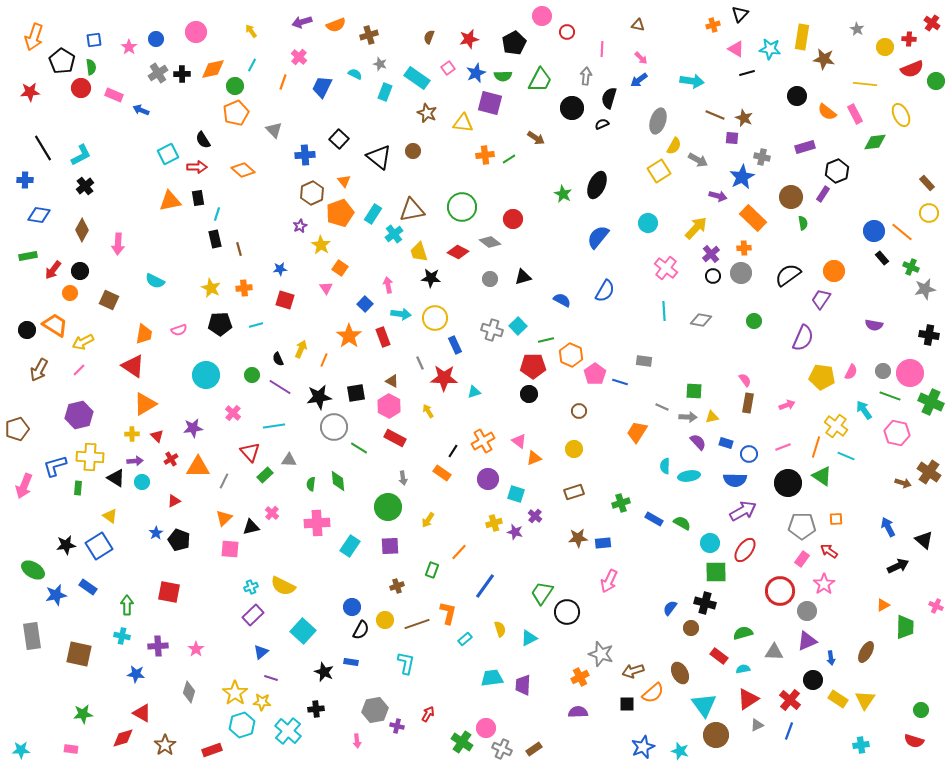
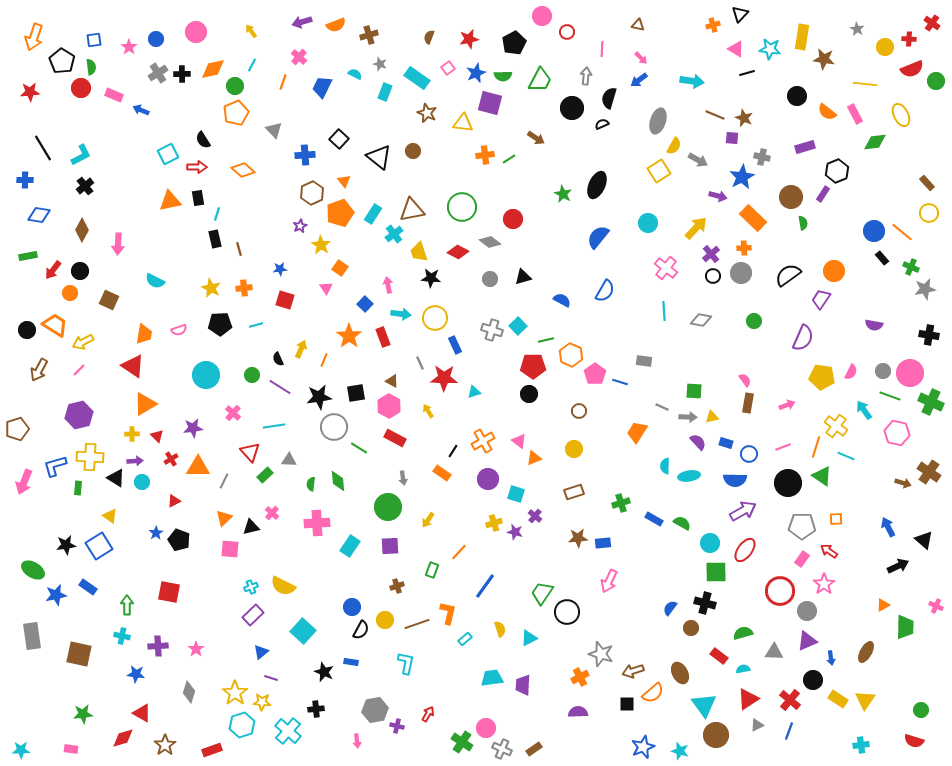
pink arrow at (24, 486): moved 4 px up
